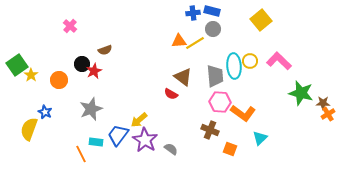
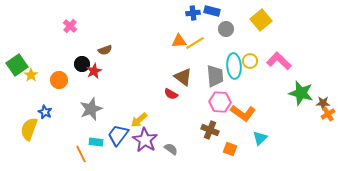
gray circle: moved 13 px right
